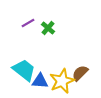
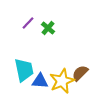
purple line: rotated 16 degrees counterclockwise
cyan trapezoid: rotated 40 degrees clockwise
